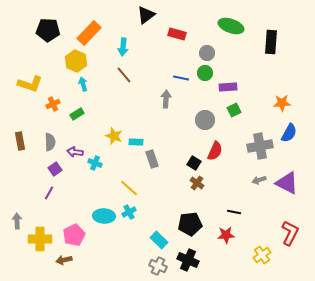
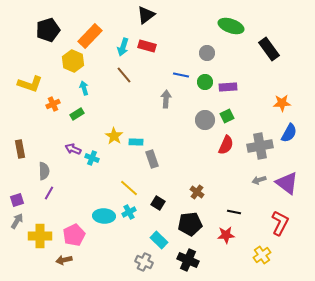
black pentagon at (48, 30): rotated 20 degrees counterclockwise
orange rectangle at (89, 33): moved 1 px right, 3 px down
red rectangle at (177, 34): moved 30 px left, 12 px down
black rectangle at (271, 42): moved 2 px left, 7 px down; rotated 40 degrees counterclockwise
cyan arrow at (123, 47): rotated 12 degrees clockwise
yellow hexagon at (76, 61): moved 3 px left
green circle at (205, 73): moved 9 px down
blue line at (181, 78): moved 3 px up
cyan arrow at (83, 84): moved 1 px right, 4 px down
green square at (234, 110): moved 7 px left, 6 px down
yellow star at (114, 136): rotated 12 degrees clockwise
brown rectangle at (20, 141): moved 8 px down
gray semicircle at (50, 142): moved 6 px left, 29 px down
red semicircle at (215, 151): moved 11 px right, 6 px up
purple arrow at (75, 152): moved 2 px left, 3 px up; rotated 14 degrees clockwise
cyan cross at (95, 163): moved 3 px left, 5 px up
black square at (194, 163): moved 36 px left, 40 px down
purple square at (55, 169): moved 38 px left, 31 px down; rotated 16 degrees clockwise
brown cross at (197, 183): moved 9 px down
purple triangle at (287, 183): rotated 10 degrees clockwise
gray arrow at (17, 221): rotated 35 degrees clockwise
red L-shape at (290, 233): moved 10 px left, 10 px up
yellow cross at (40, 239): moved 3 px up
gray cross at (158, 266): moved 14 px left, 4 px up
